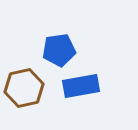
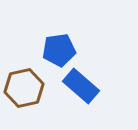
blue rectangle: rotated 51 degrees clockwise
